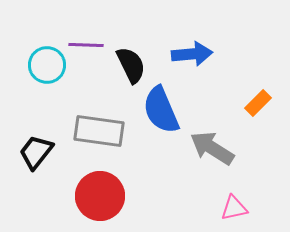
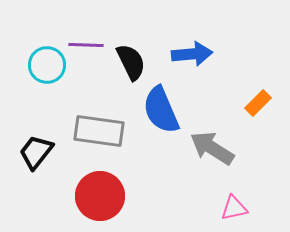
black semicircle: moved 3 px up
